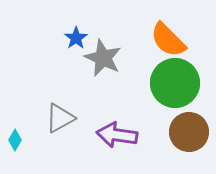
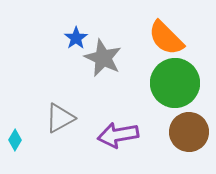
orange semicircle: moved 2 px left, 2 px up
purple arrow: moved 1 px right; rotated 18 degrees counterclockwise
